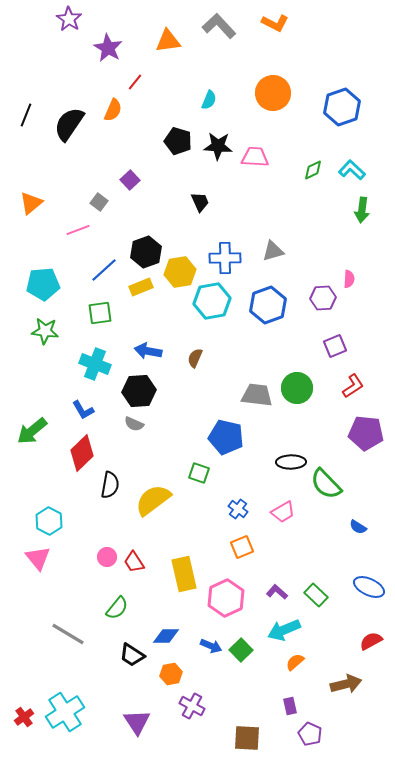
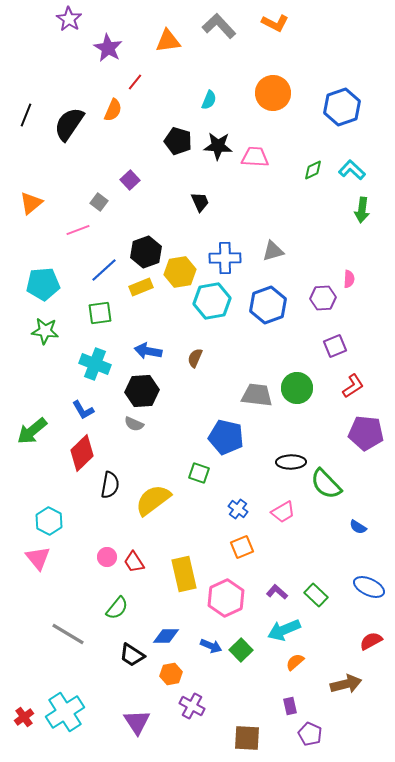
black hexagon at (139, 391): moved 3 px right
